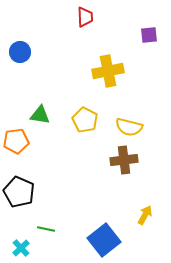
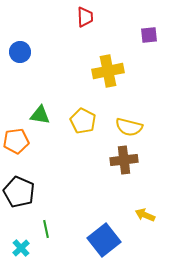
yellow pentagon: moved 2 px left, 1 px down
yellow arrow: rotated 96 degrees counterclockwise
green line: rotated 66 degrees clockwise
